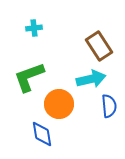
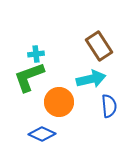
cyan cross: moved 2 px right, 26 px down
orange circle: moved 2 px up
blue diamond: rotated 56 degrees counterclockwise
